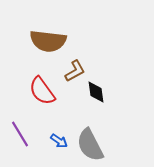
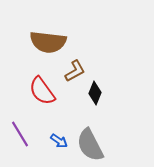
brown semicircle: moved 1 px down
black diamond: moved 1 px left, 1 px down; rotated 30 degrees clockwise
